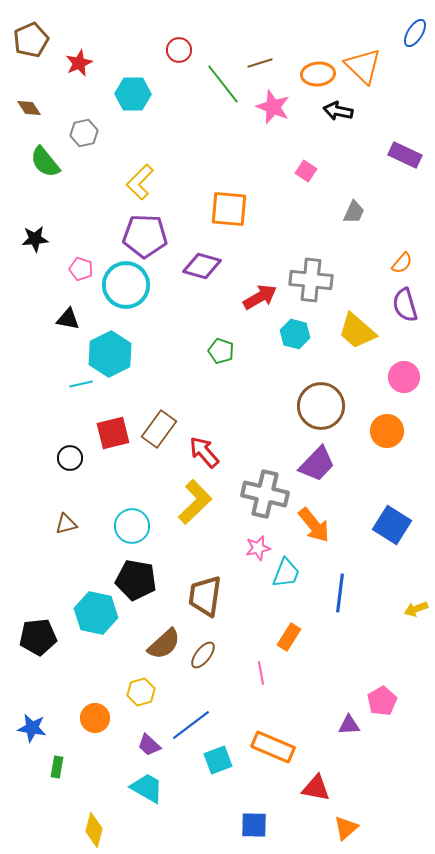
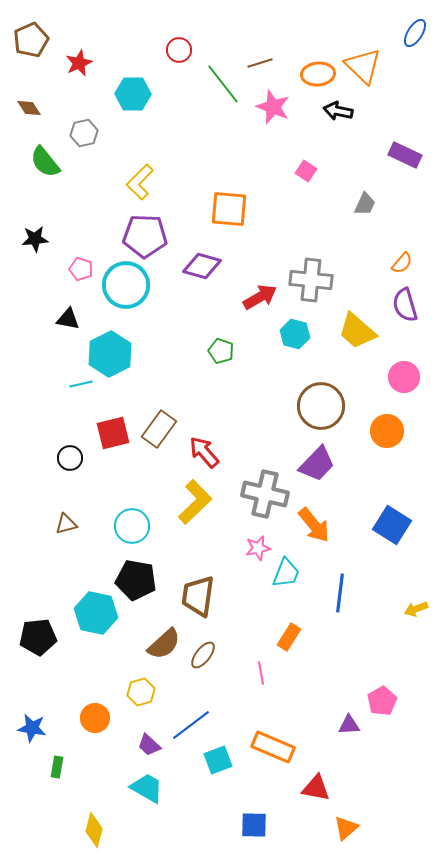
gray trapezoid at (354, 212): moved 11 px right, 8 px up
brown trapezoid at (205, 596): moved 7 px left
